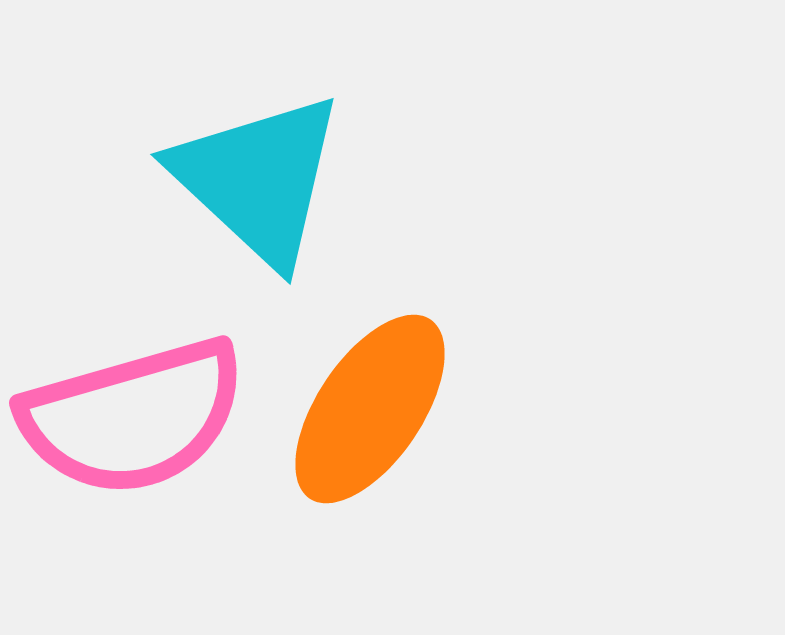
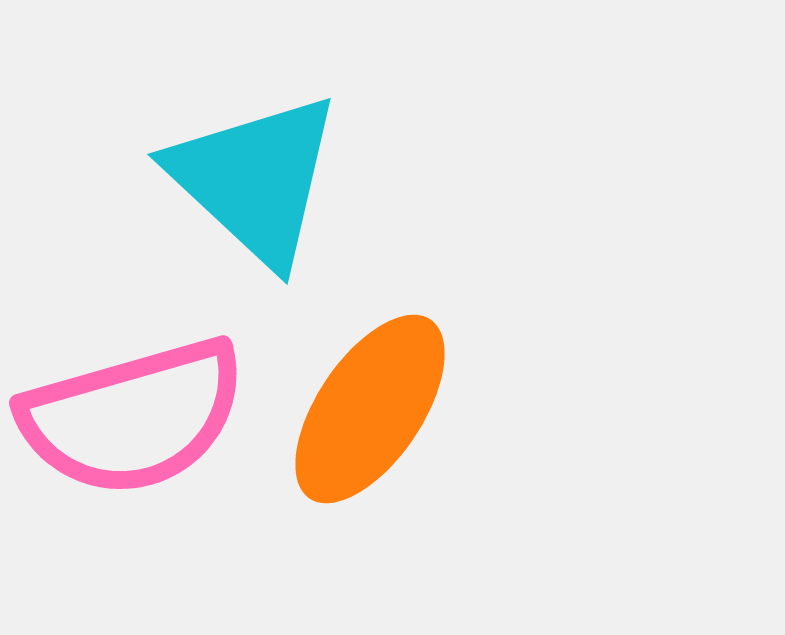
cyan triangle: moved 3 px left
